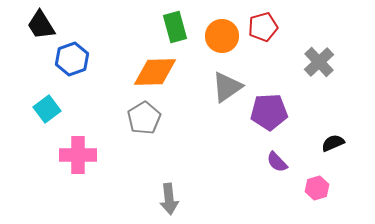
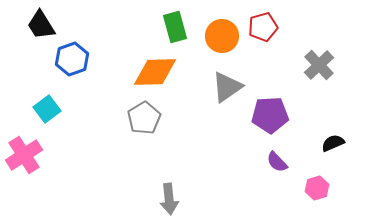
gray cross: moved 3 px down
purple pentagon: moved 1 px right, 3 px down
pink cross: moved 54 px left; rotated 33 degrees counterclockwise
